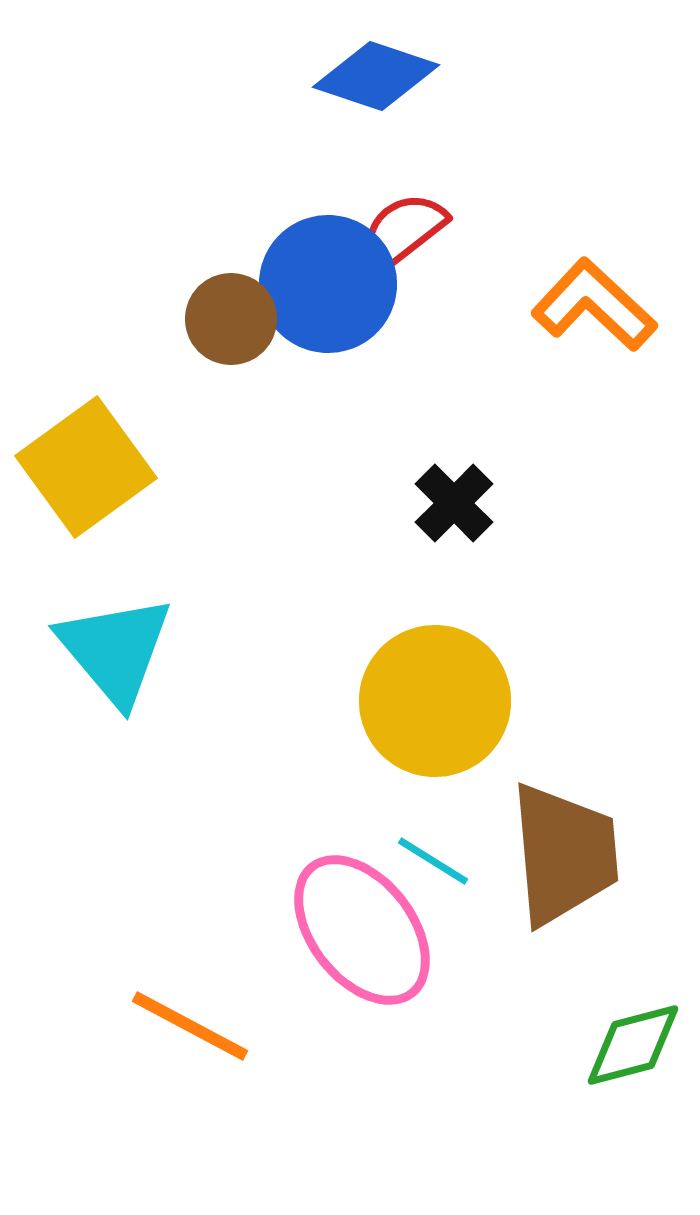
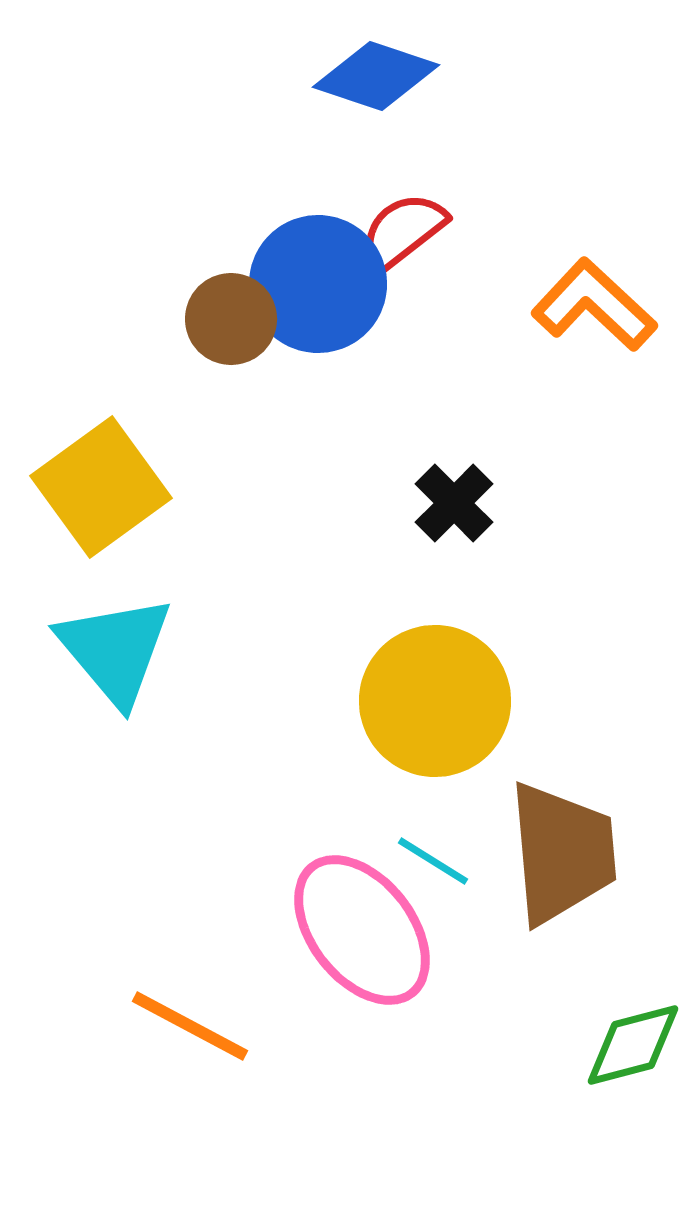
blue circle: moved 10 px left
yellow square: moved 15 px right, 20 px down
brown trapezoid: moved 2 px left, 1 px up
